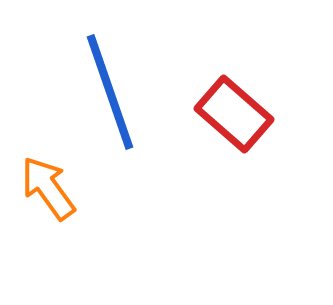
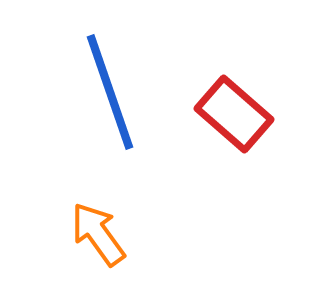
orange arrow: moved 50 px right, 46 px down
